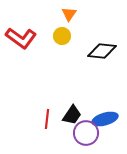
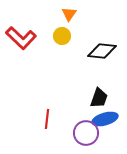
red L-shape: rotated 8 degrees clockwise
black trapezoid: moved 27 px right, 17 px up; rotated 15 degrees counterclockwise
